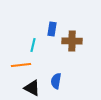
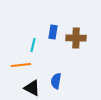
blue rectangle: moved 1 px right, 3 px down
brown cross: moved 4 px right, 3 px up
